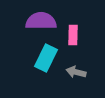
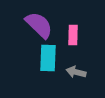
purple semicircle: moved 2 px left, 4 px down; rotated 44 degrees clockwise
cyan rectangle: moved 2 px right; rotated 24 degrees counterclockwise
